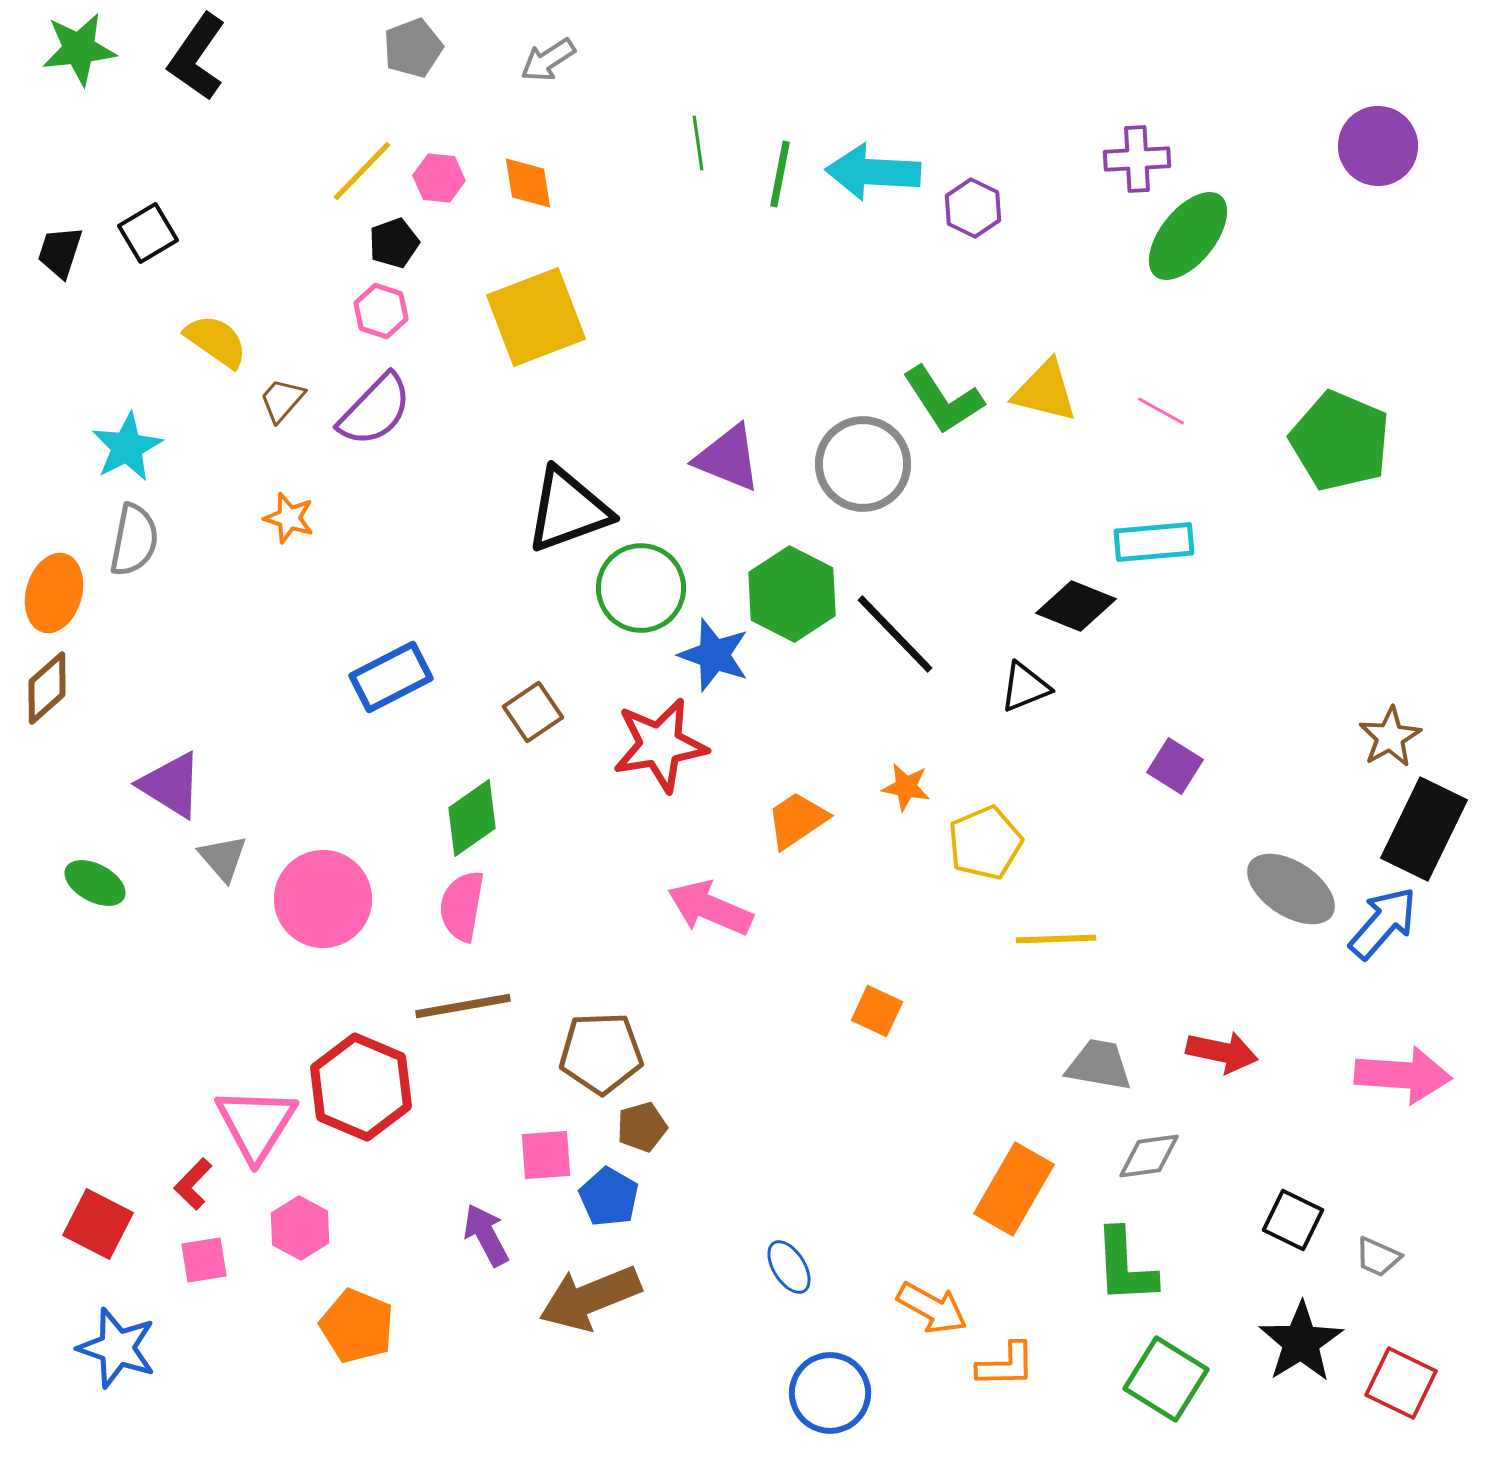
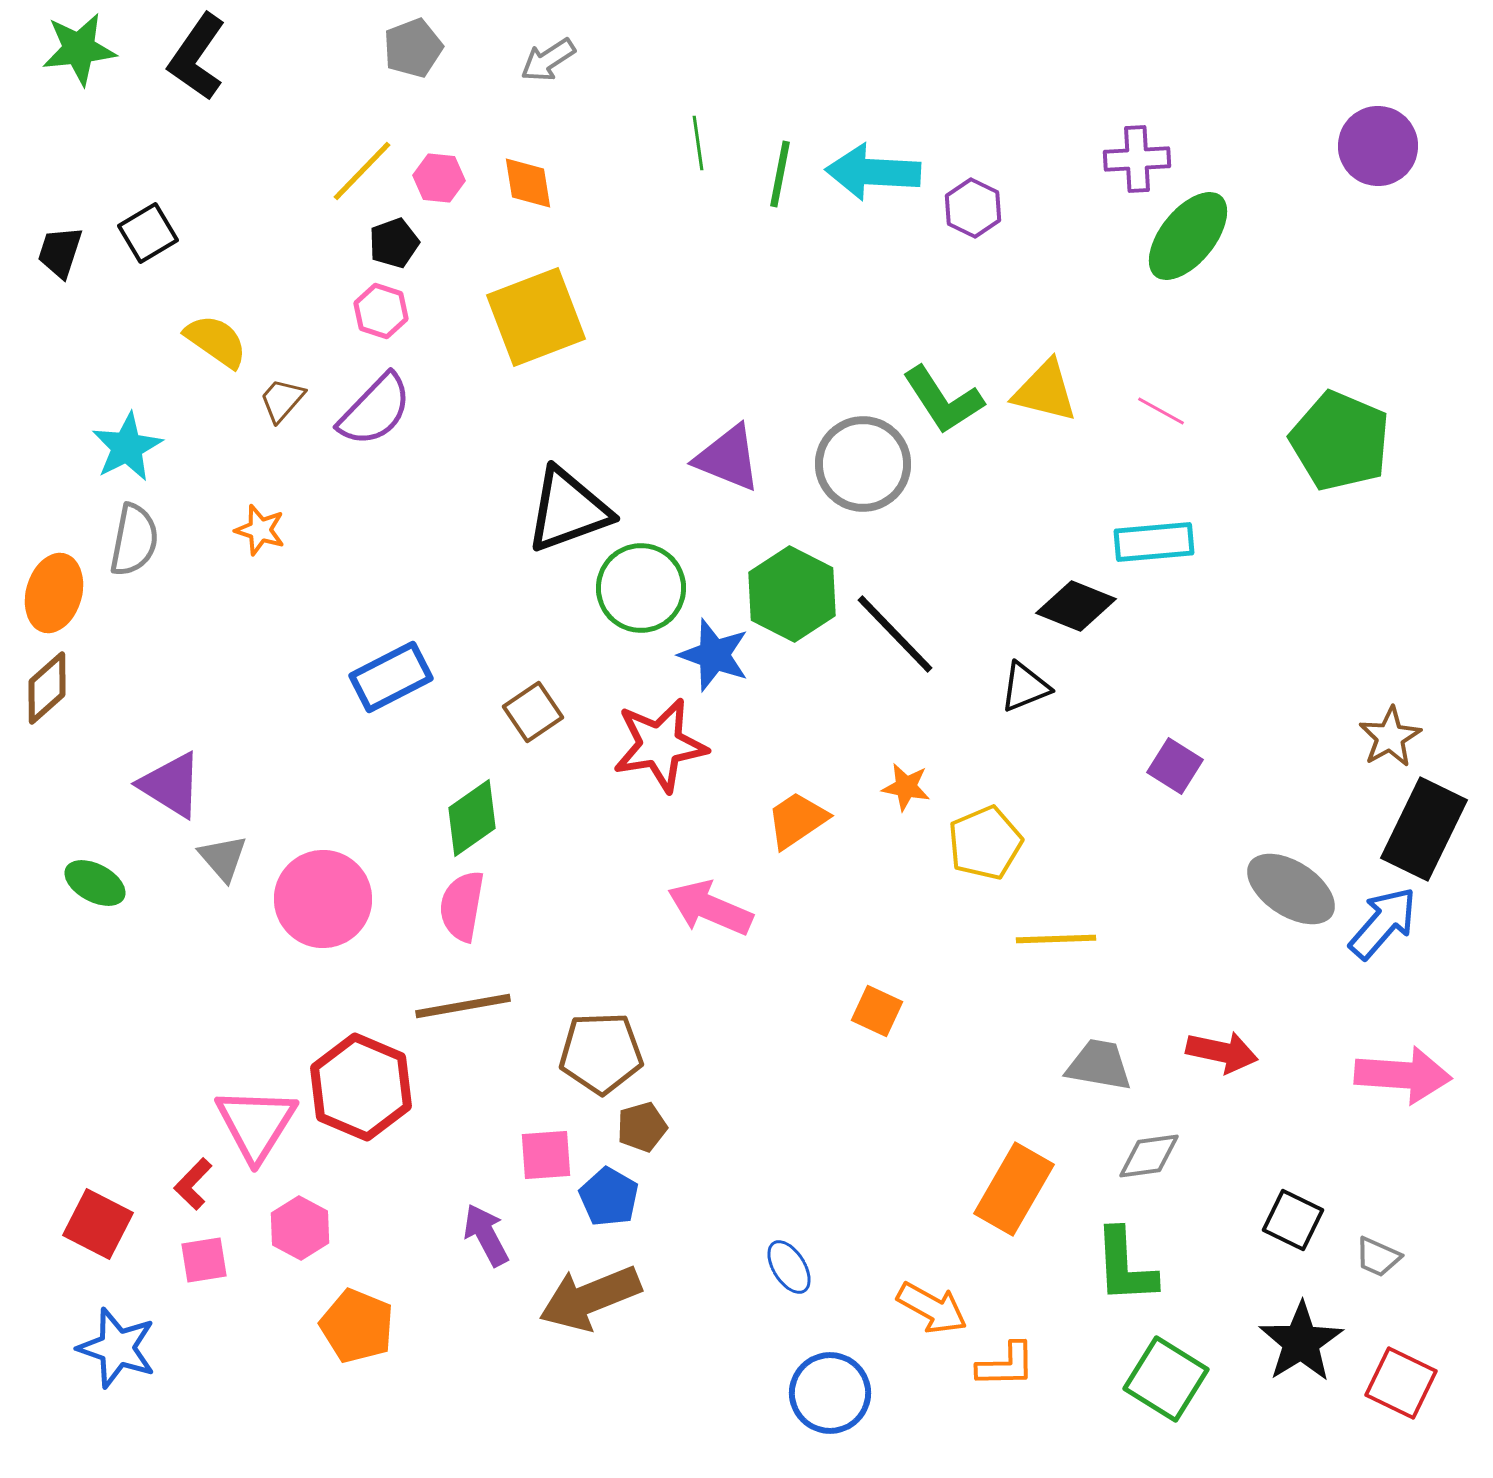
orange star at (289, 518): moved 29 px left, 12 px down
